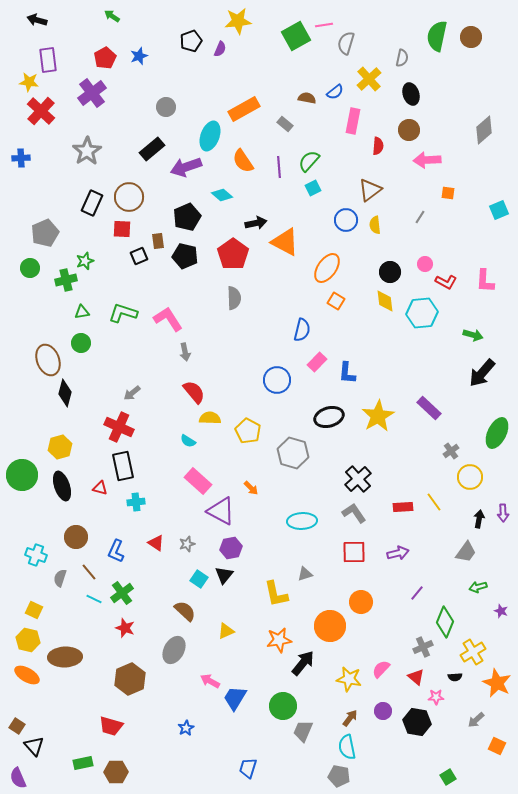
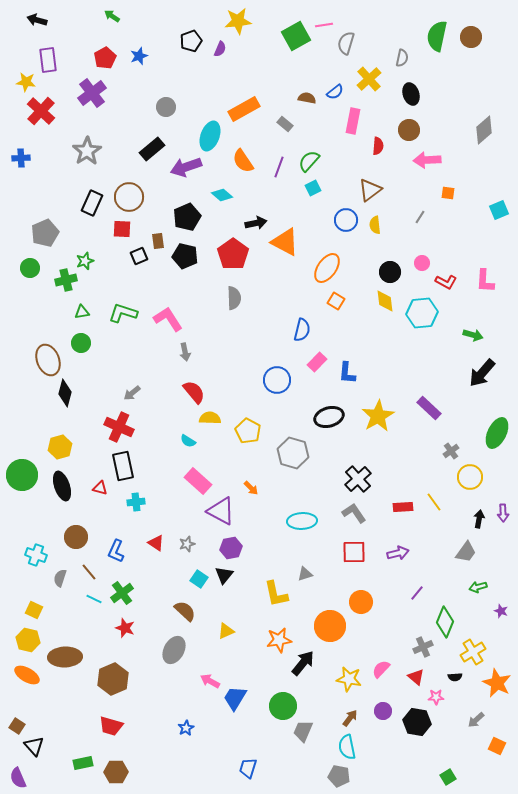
yellow star at (29, 82): moved 3 px left
purple line at (279, 167): rotated 25 degrees clockwise
pink circle at (425, 264): moved 3 px left, 1 px up
brown hexagon at (130, 679): moved 17 px left
